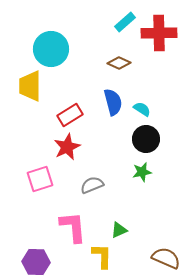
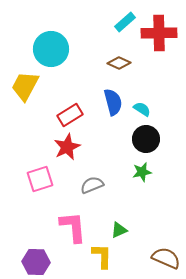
yellow trapezoid: moved 5 px left; rotated 28 degrees clockwise
